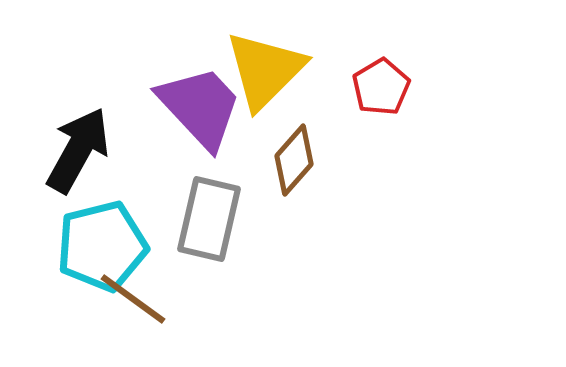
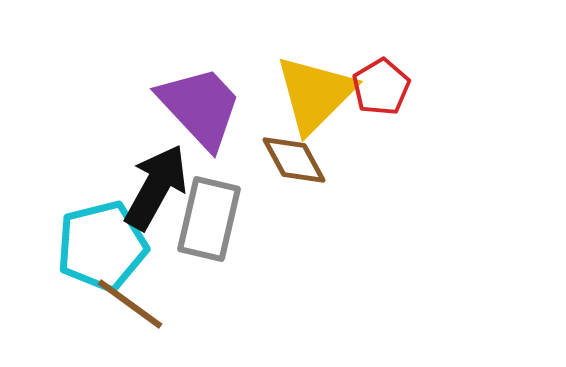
yellow triangle: moved 50 px right, 24 px down
black arrow: moved 78 px right, 37 px down
brown diamond: rotated 70 degrees counterclockwise
brown line: moved 3 px left, 5 px down
